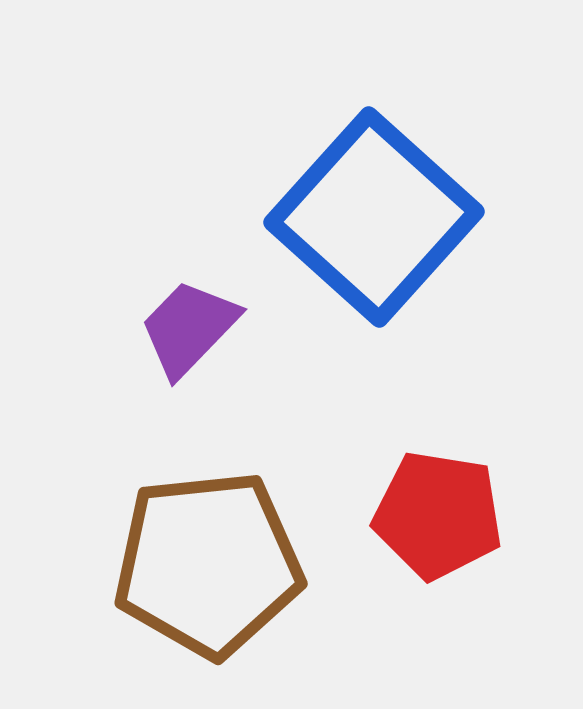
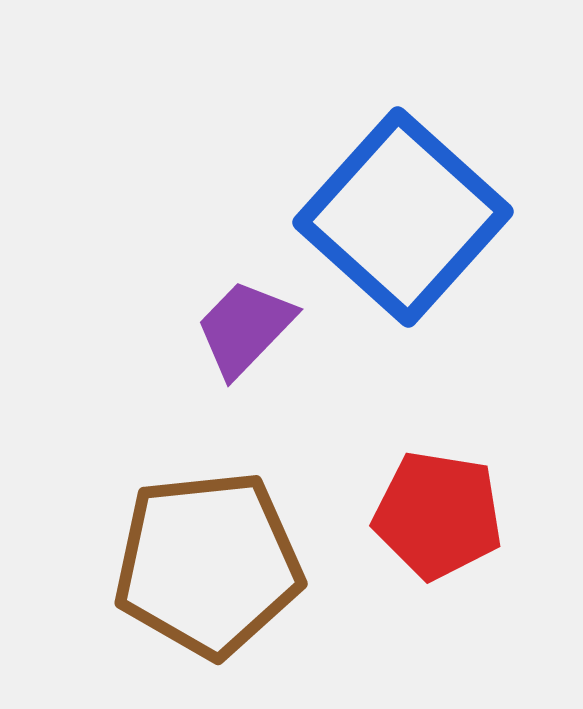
blue square: moved 29 px right
purple trapezoid: moved 56 px right
